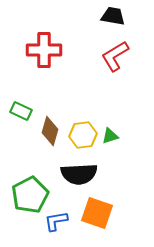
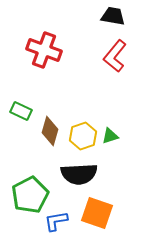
red cross: rotated 20 degrees clockwise
red L-shape: rotated 20 degrees counterclockwise
yellow hexagon: moved 1 px down; rotated 12 degrees counterclockwise
